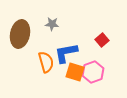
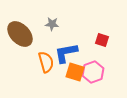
brown ellipse: rotated 56 degrees counterclockwise
red square: rotated 32 degrees counterclockwise
